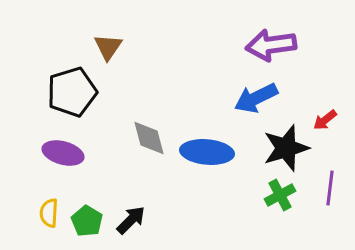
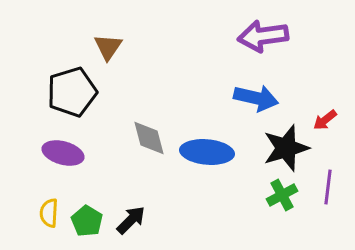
purple arrow: moved 8 px left, 9 px up
blue arrow: rotated 141 degrees counterclockwise
purple line: moved 2 px left, 1 px up
green cross: moved 2 px right
